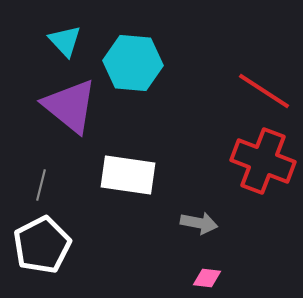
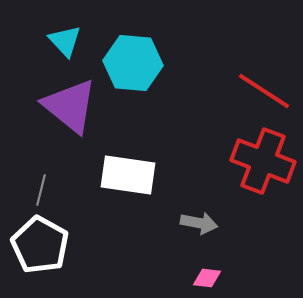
gray line: moved 5 px down
white pentagon: moved 2 px left; rotated 16 degrees counterclockwise
